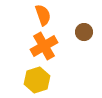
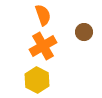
orange cross: moved 1 px left
yellow hexagon: rotated 15 degrees counterclockwise
